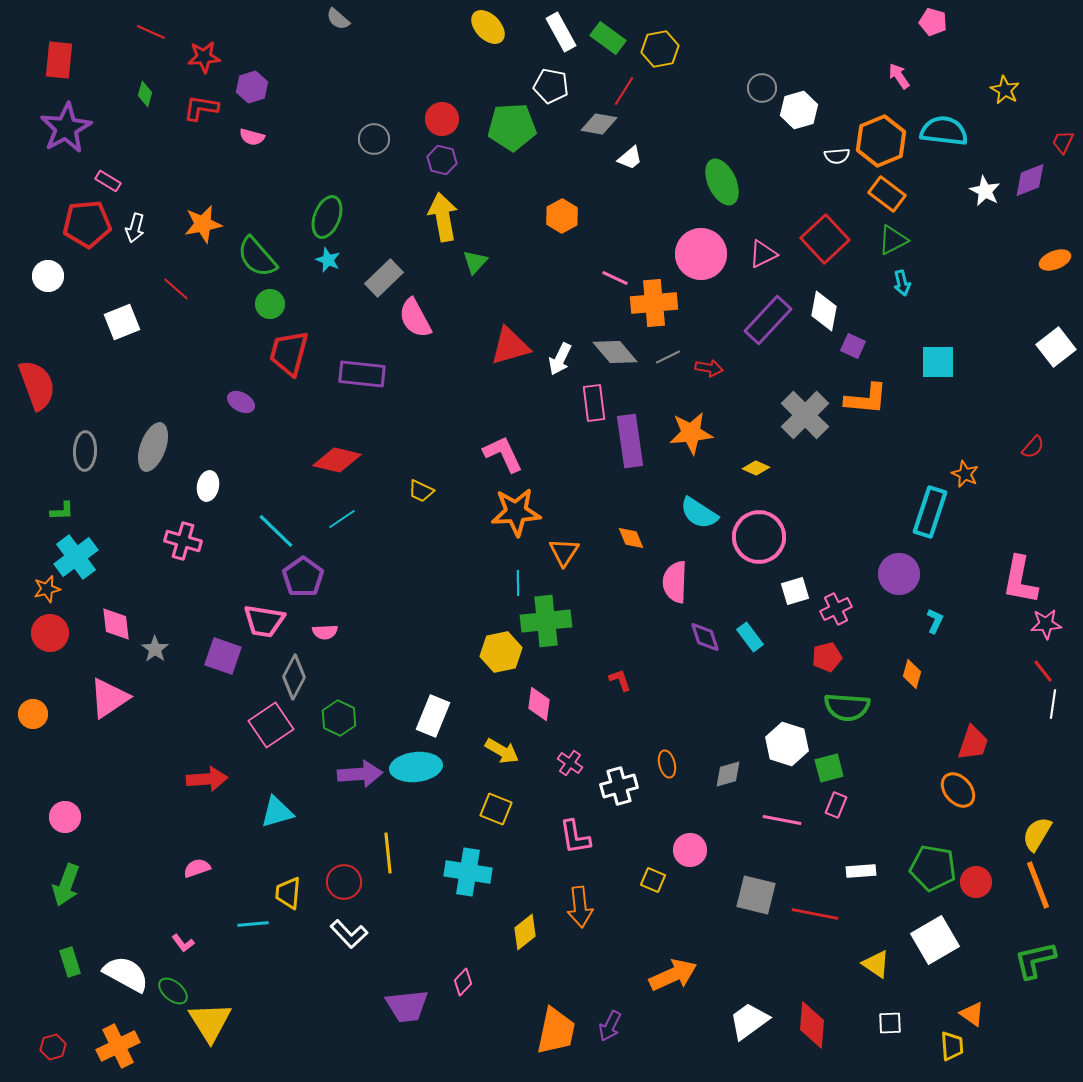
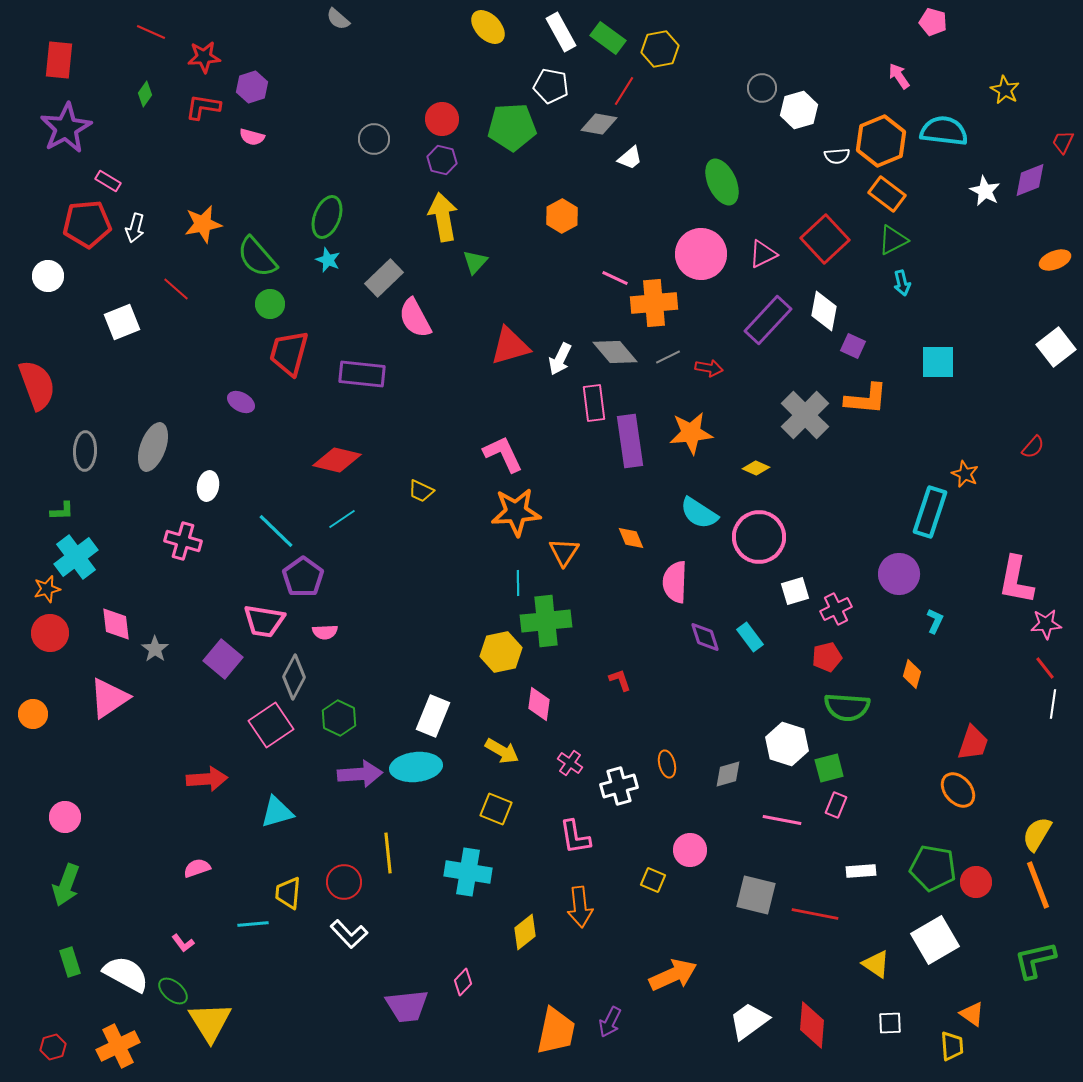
green diamond at (145, 94): rotated 20 degrees clockwise
red L-shape at (201, 108): moved 2 px right, 1 px up
pink L-shape at (1020, 580): moved 4 px left
purple square at (223, 656): moved 3 px down; rotated 21 degrees clockwise
red line at (1043, 671): moved 2 px right, 3 px up
purple arrow at (610, 1026): moved 4 px up
